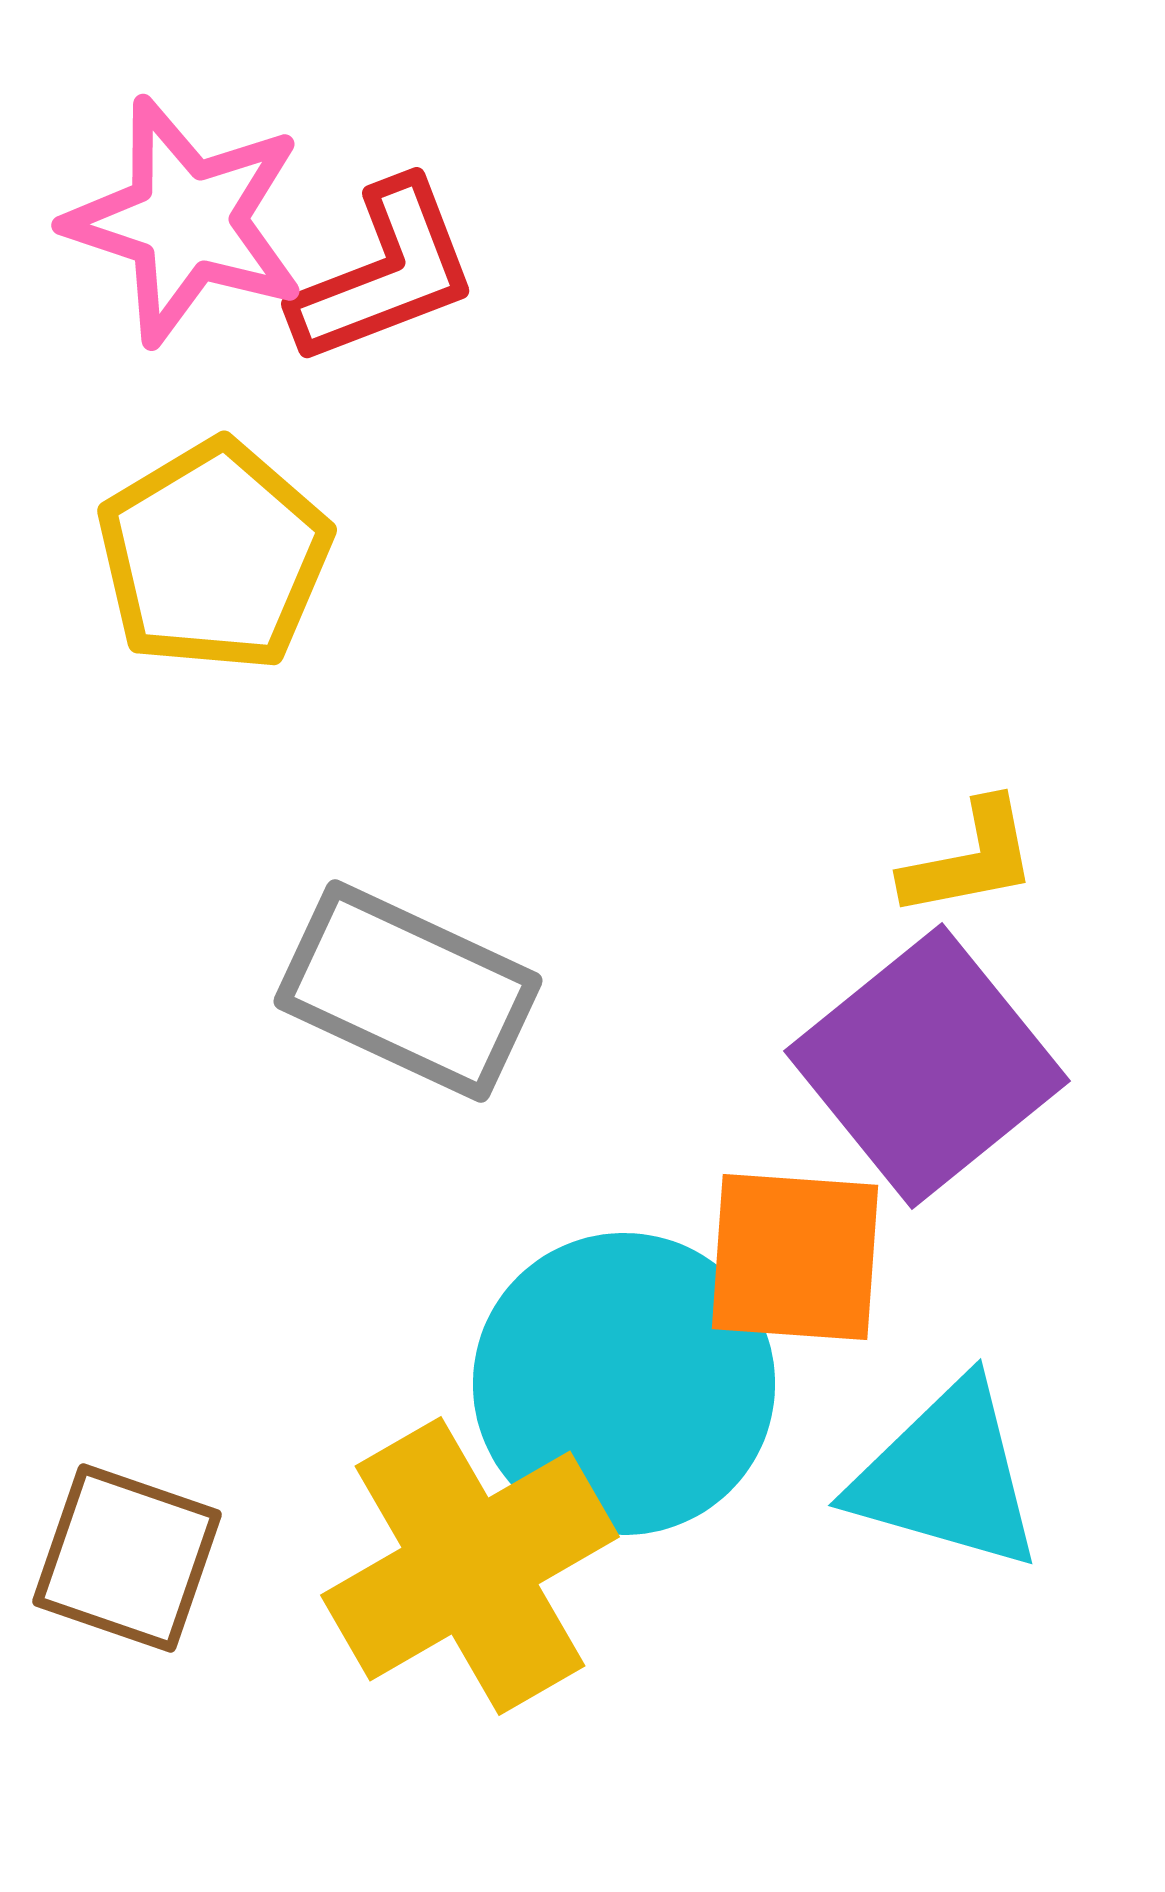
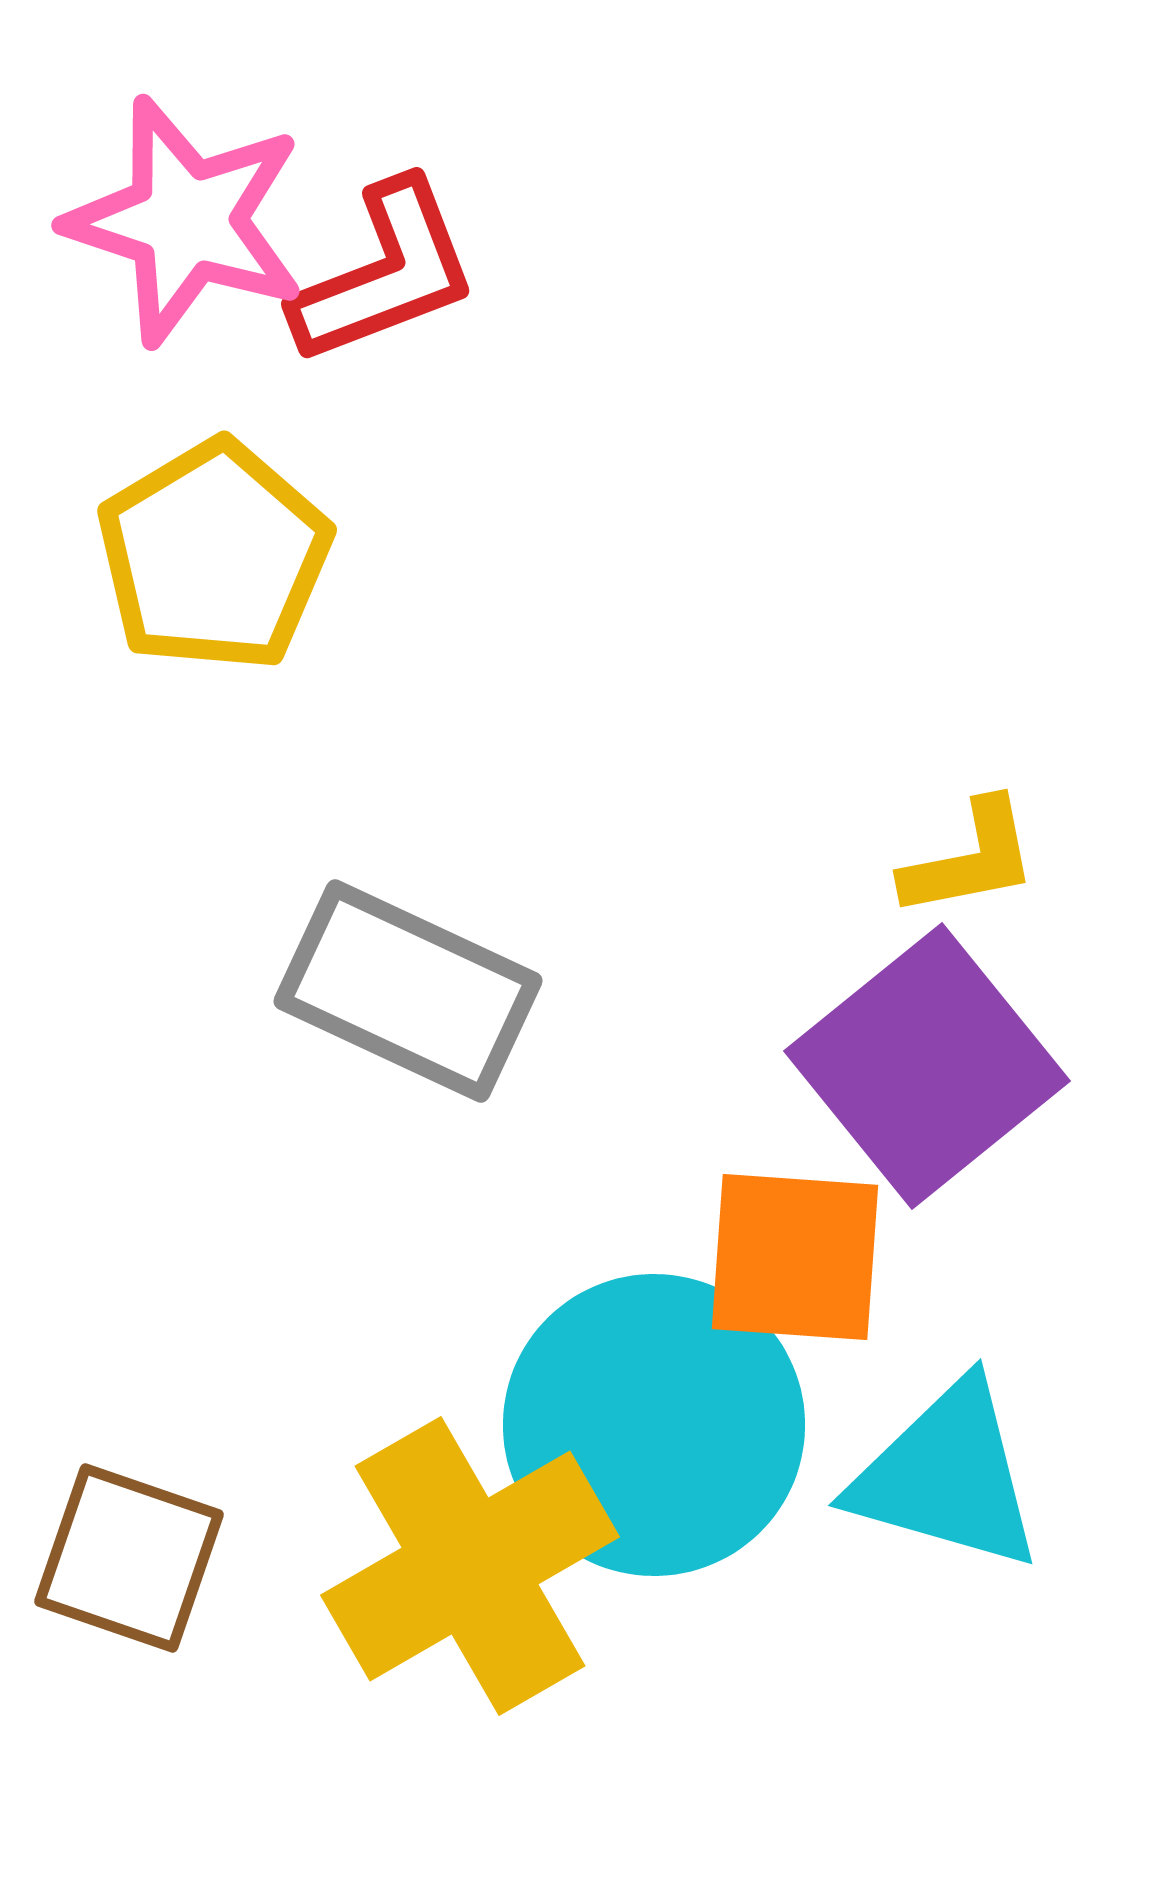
cyan circle: moved 30 px right, 41 px down
brown square: moved 2 px right
